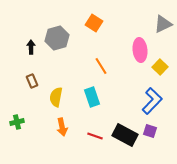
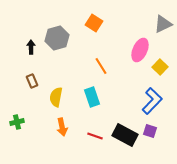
pink ellipse: rotated 30 degrees clockwise
